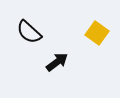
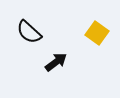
black arrow: moved 1 px left
